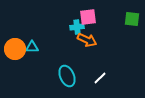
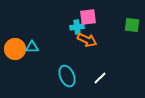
green square: moved 6 px down
